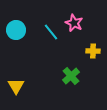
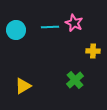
cyan line: moved 1 px left, 5 px up; rotated 54 degrees counterclockwise
green cross: moved 4 px right, 4 px down
yellow triangle: moved 7 px right; rotated 30 degrees clockwise
